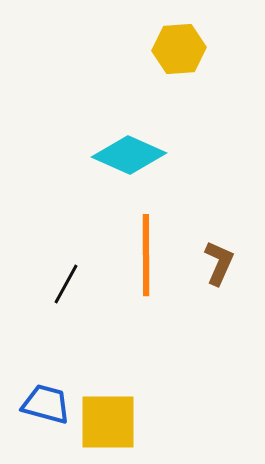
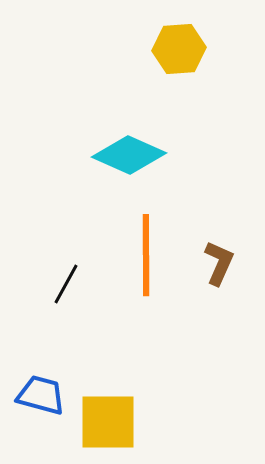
blue trapezoid: moved 5 px left, 9 px up
